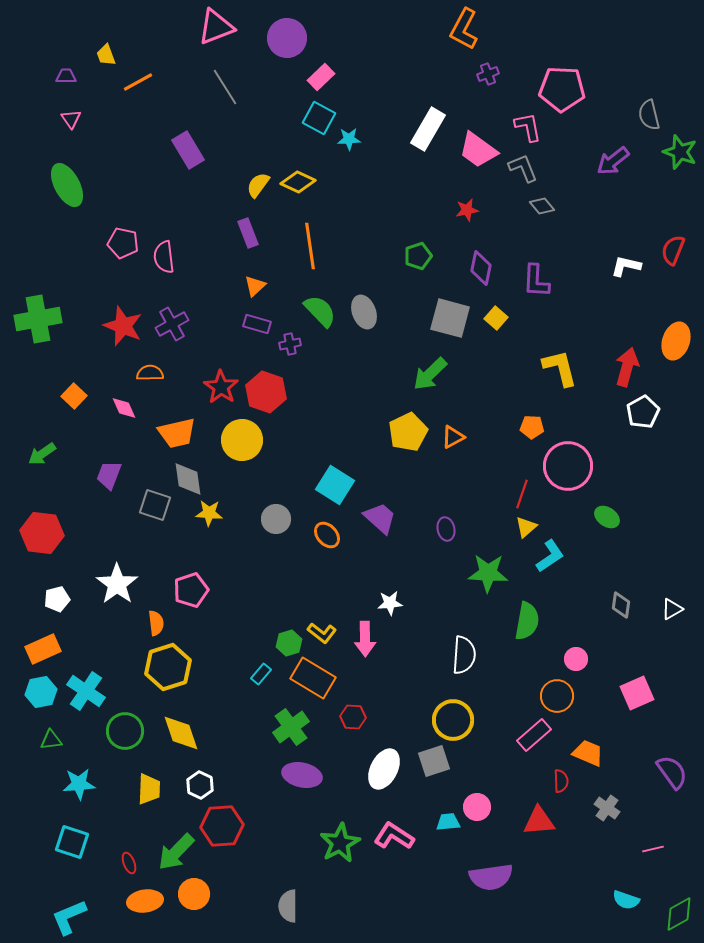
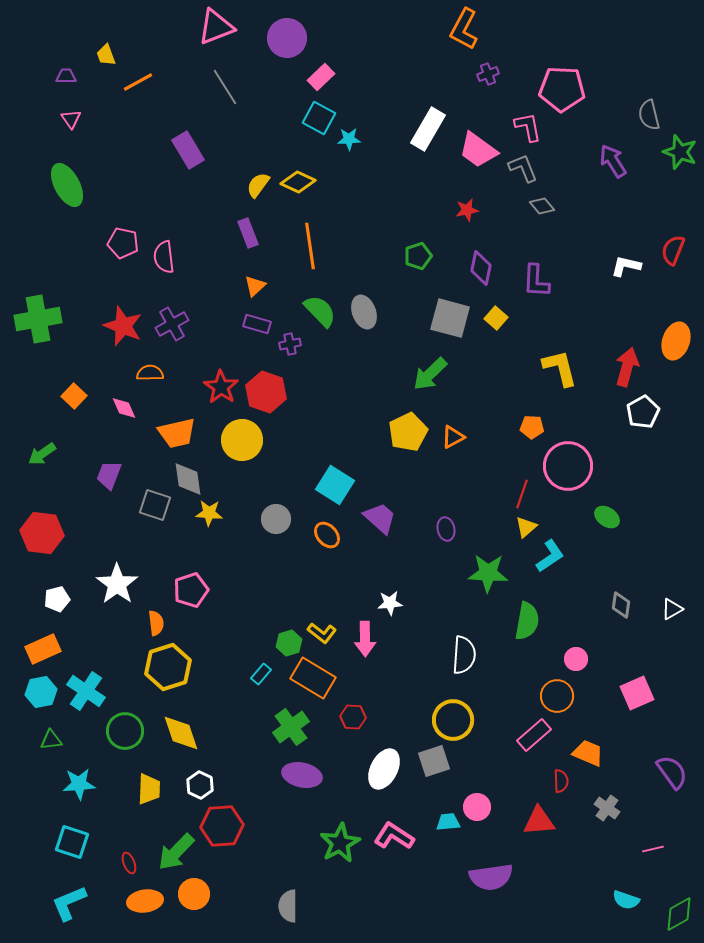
purple arrow at (613, 161): rotated 96 degrees clockwise
cyan L-shape at (69, 917): moved 14 px up
